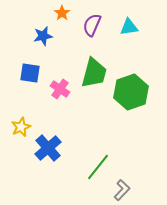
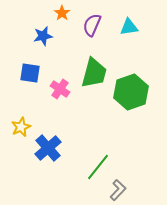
gray L-shape: moved 4 px left
